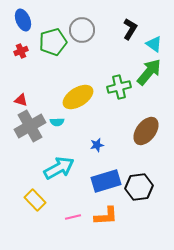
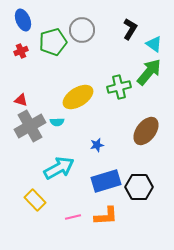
black hexagon: rotated 8 degrees clockwise
